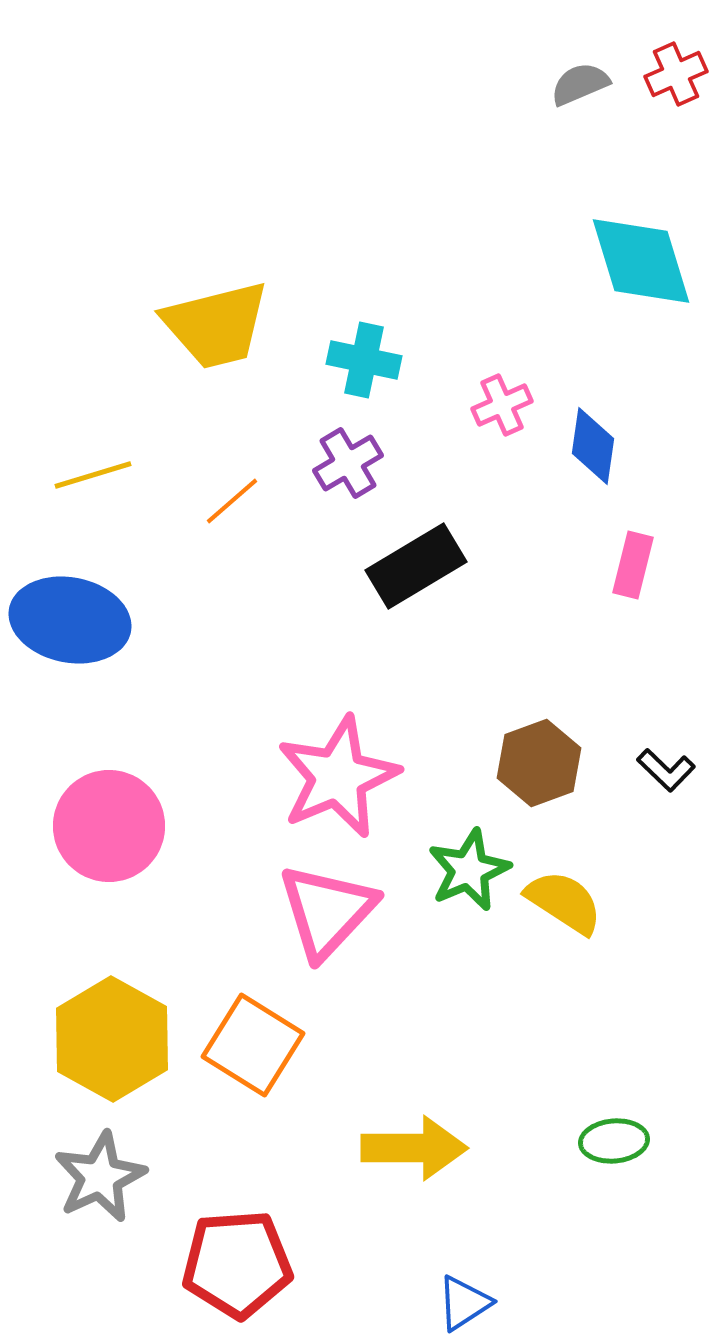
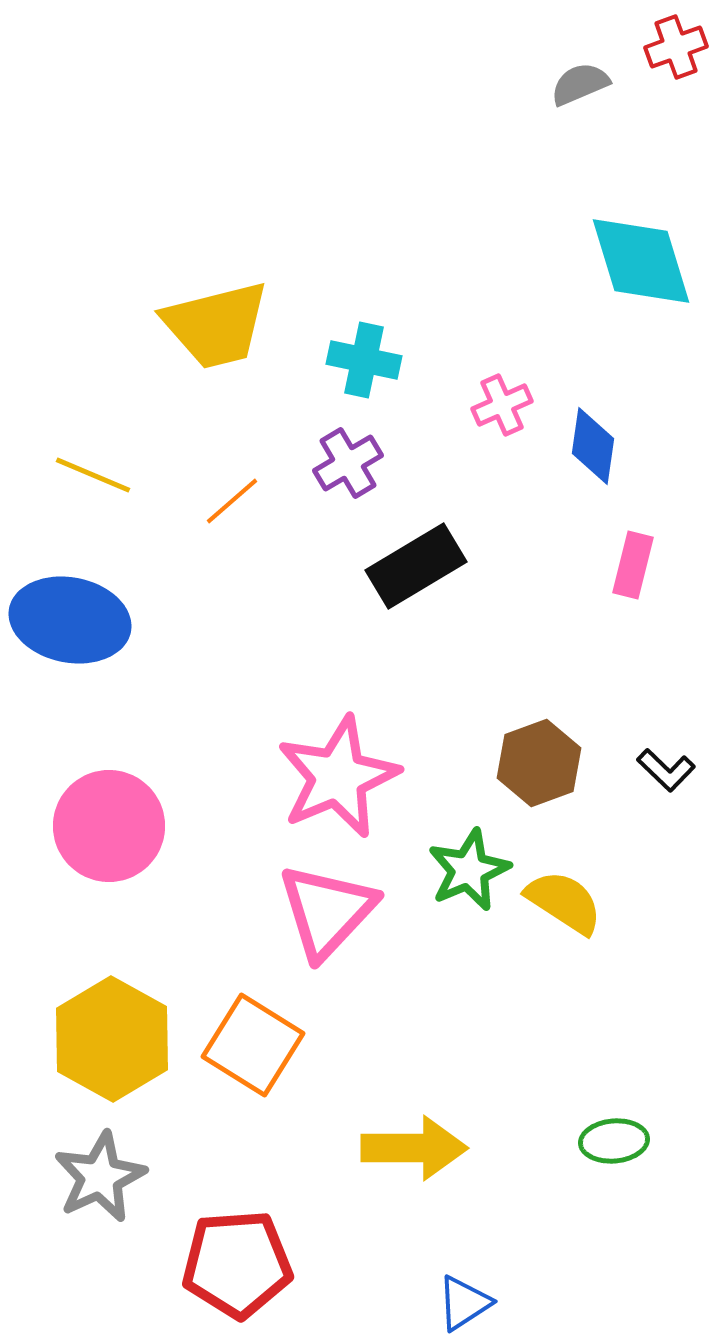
red cross: moved 27 px up; rotated 4 degrees clockwise
yellow line: rotated 40 degrees clockwise
